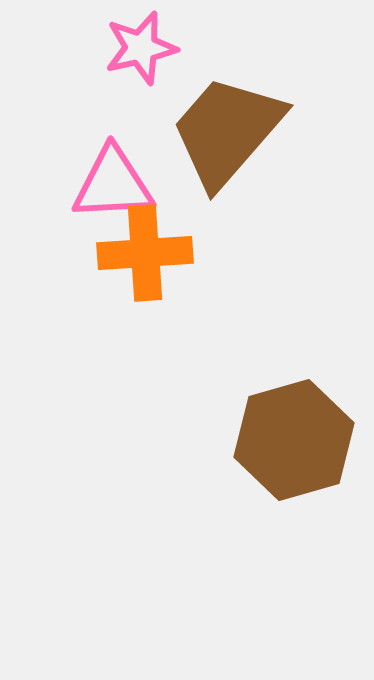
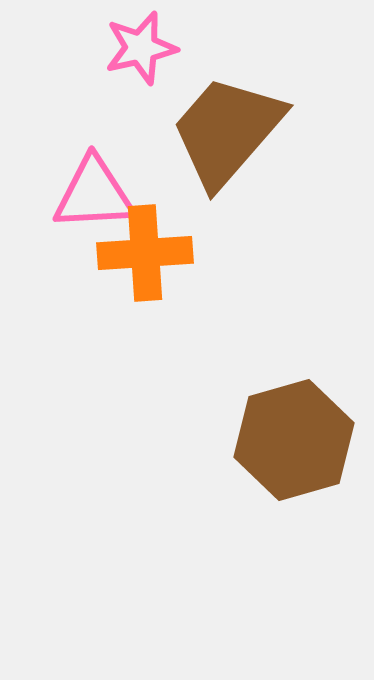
pink triangle: moved 19 px left, 10 px down
